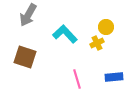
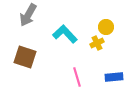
pink line: moved 2 px up
